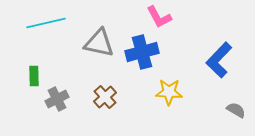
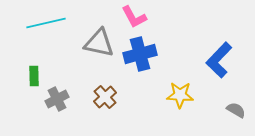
pink L-shape: moved 25 px left
blue cross: moved 2 px left, 2 px down
yellow star: moved 11 px right, 3 px down
